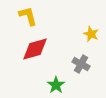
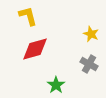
gray cross: moved 8 px right
